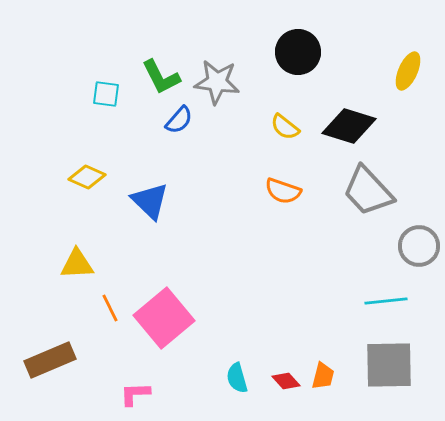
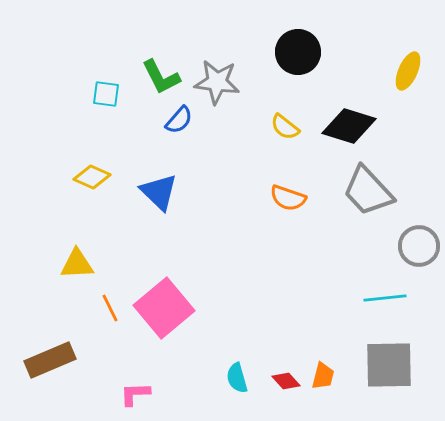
yellow diamond: moved 5 px right
orange semicircle: moved 5 px right, 7 px down
blue triangle: moved 9 px right, 9 px up
cyan line: moved 1 px left, 3 px up
pink square: moved 10 px up
